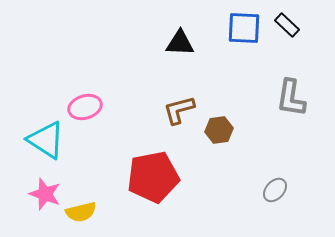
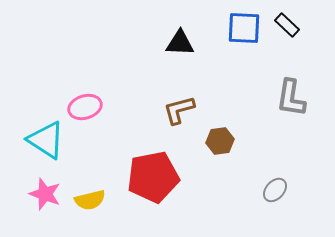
brown hexagon: moved 1 px right, 11 px down
yellow semicircle: moved 9 px right, 12 px up
